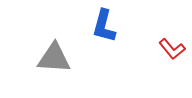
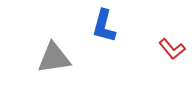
gray triangle: rotated 12 degrees counterclockwise
